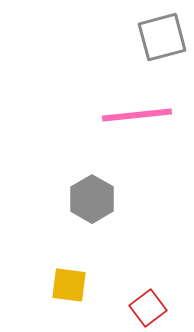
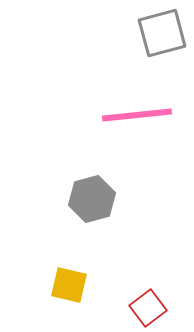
gray square: moved 4 px up
gray hexagon: rotated 15 degrees clockwise
yellow square: rotated 6 degrees clockwise
